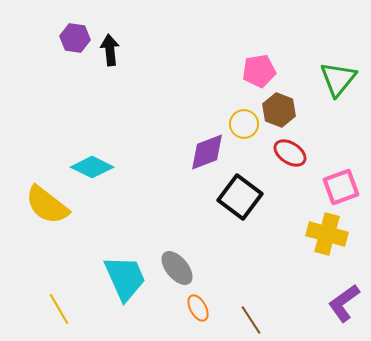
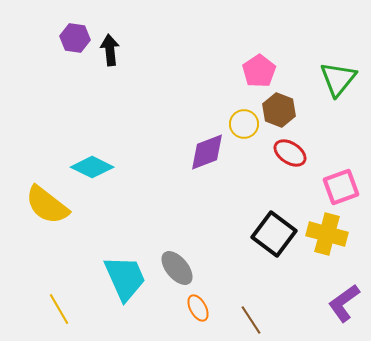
pink pentagon: rotated 24 degrees counterclockwise
black square: moved 34 px right, 37 px down
